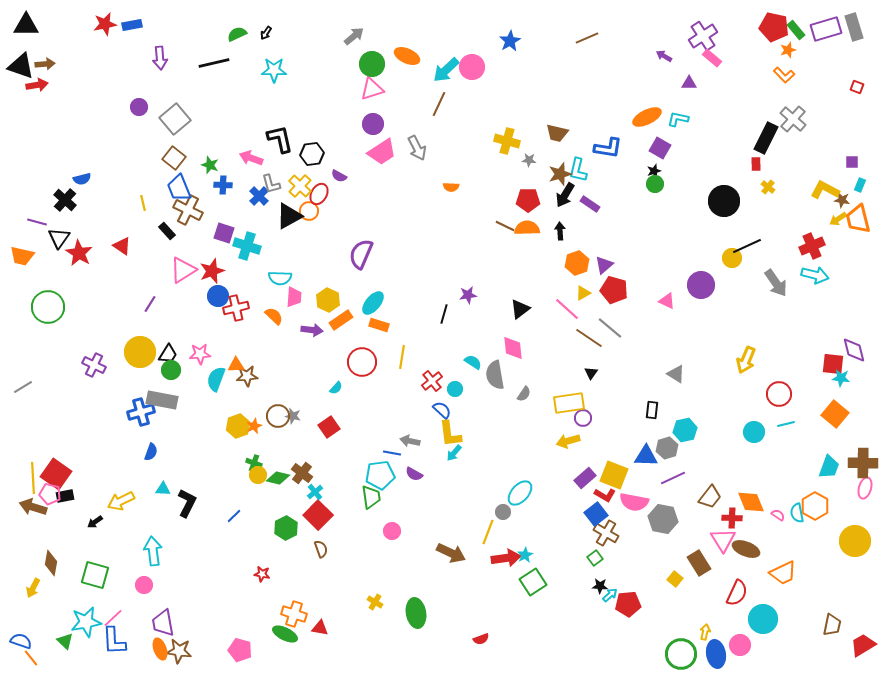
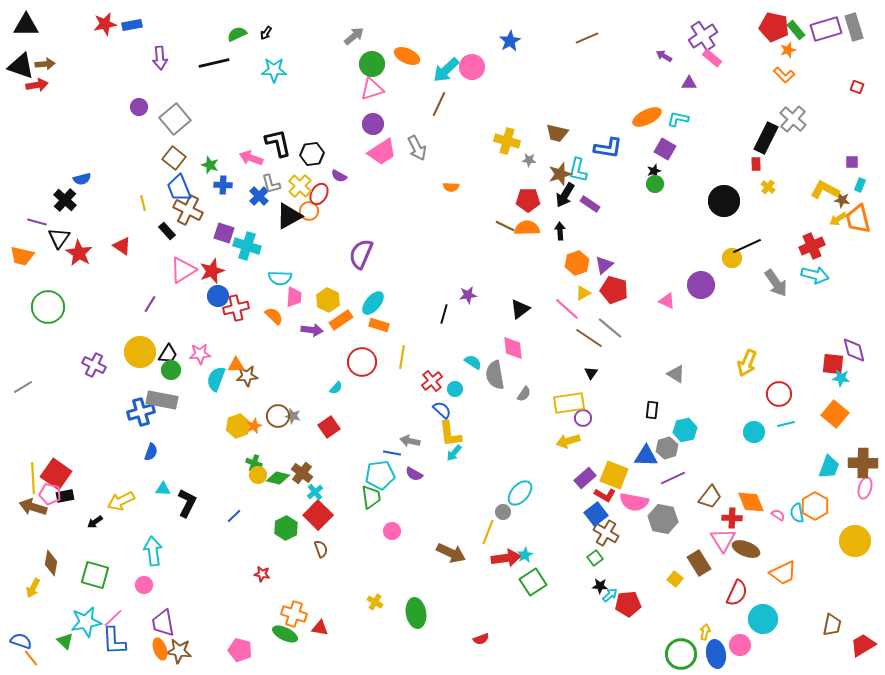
black L-shape at (280, 139): moved 2 px left, 4 px down
purple square at (660, 148): moved 5 px right, 1 px down
yellow arrow at (746, 360): moved 1 px right, 3 px down
